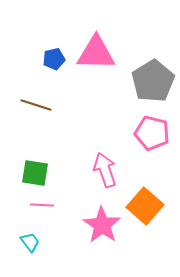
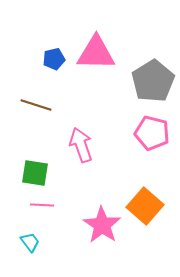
pink arrow: moved 24 px left, 25 px up
